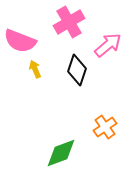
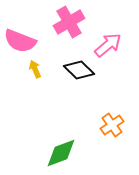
black diamond: moved 2 px right; rotated 64 degrees counterclockwise
orange cross: moved 7 px right, 2 px up
